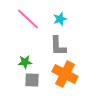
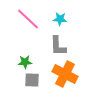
cyan star: rotated 24 degrees clockwise
